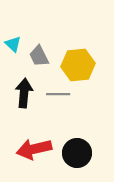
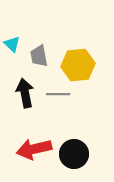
cyan triangle: moved 1 px left
gray trapezoid: rotated 15 degrees clockwise
black arrow: moved 1 px right; rotated 16 degrees counterclockwise
black circle: moved 3 px left, 1 px down
